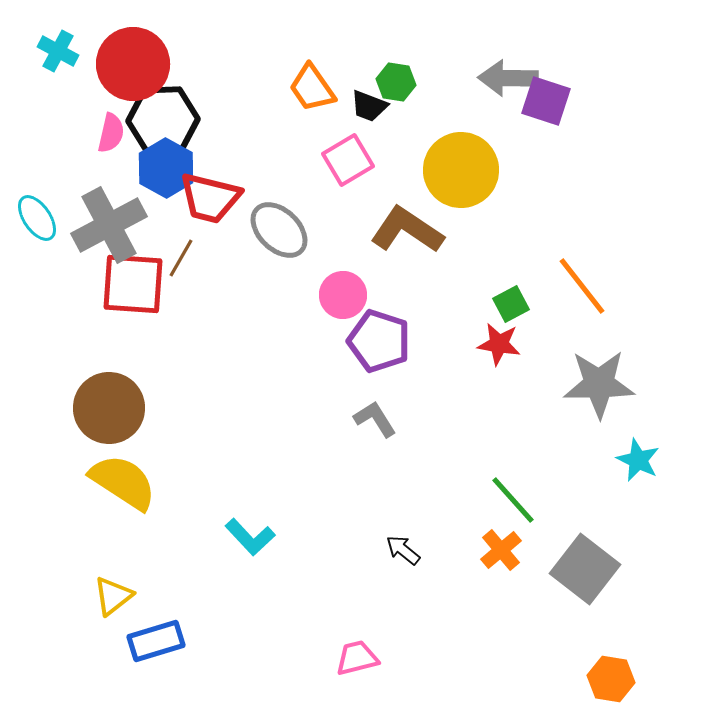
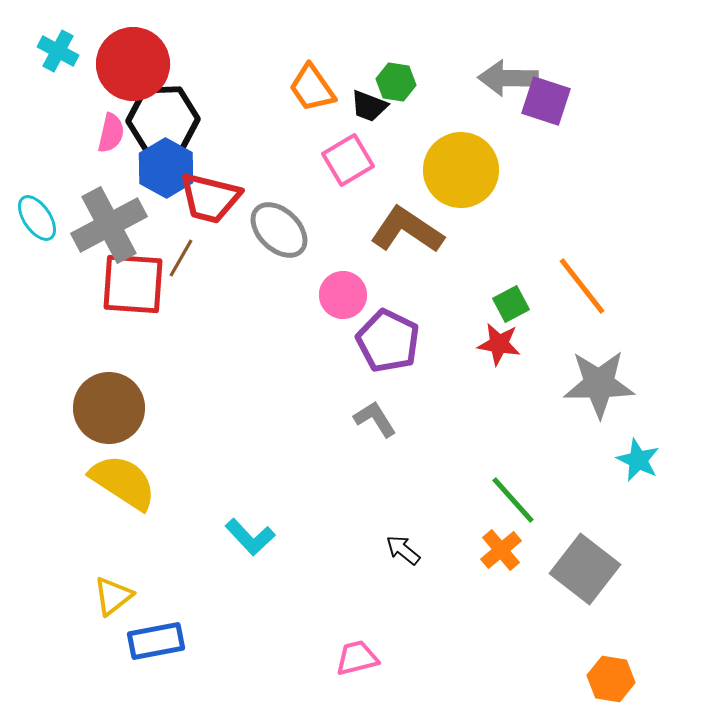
purple pentagon: moved 9 px right; rotated 8 degrees clockwise
blue rectangle: rotated 6 degrees clockwise
